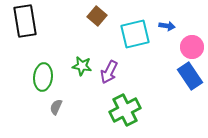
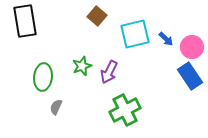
blue arrow: moved 1 px left, 13 px down; rotated 35 degrees clockwise
green star: rotated 30 degrees counterclockwise
